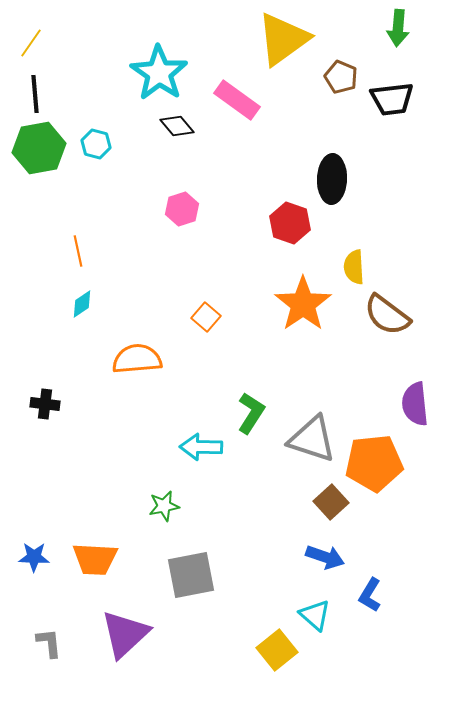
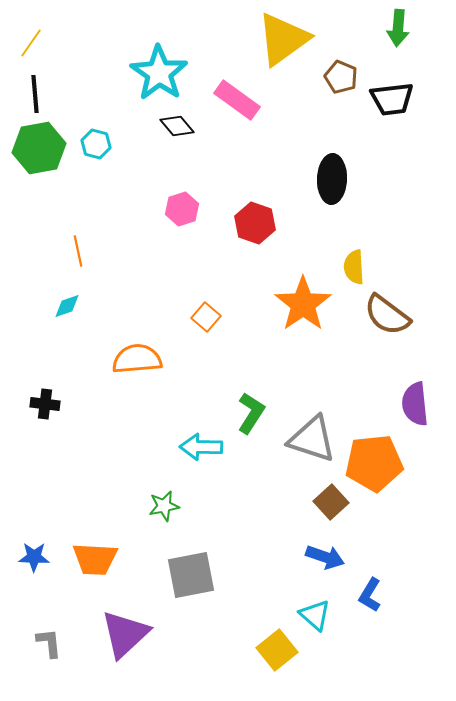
red hexagon: moved 35 px left
cyan diamond: moved 15 px left, 2 px down; rotated 16 degrees clockwise
